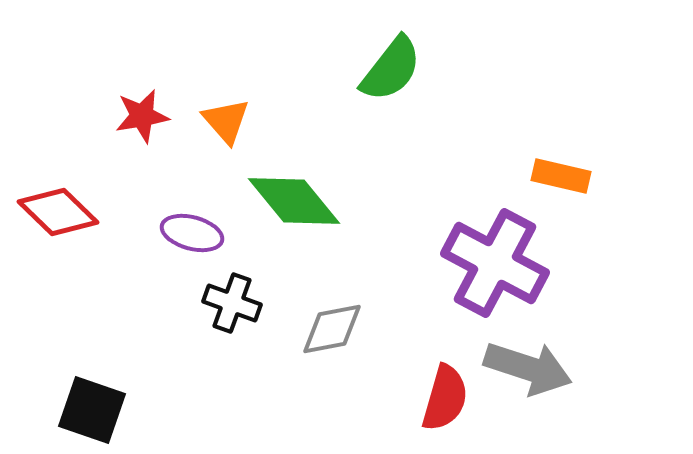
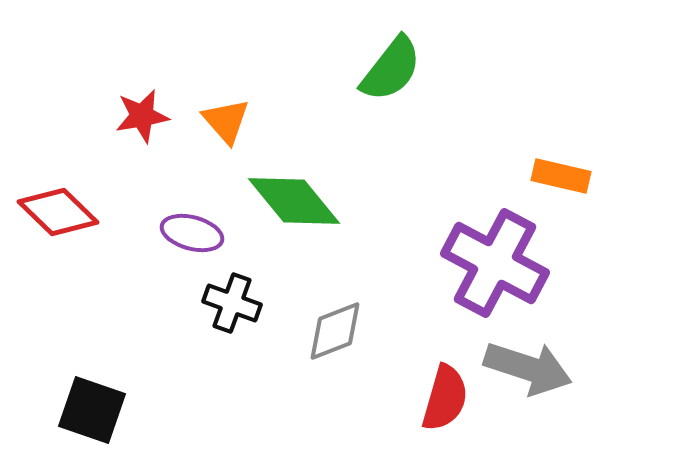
gray diamond: moved 3 px right, 2 px down; rotated 10 degrees counterclockwise
